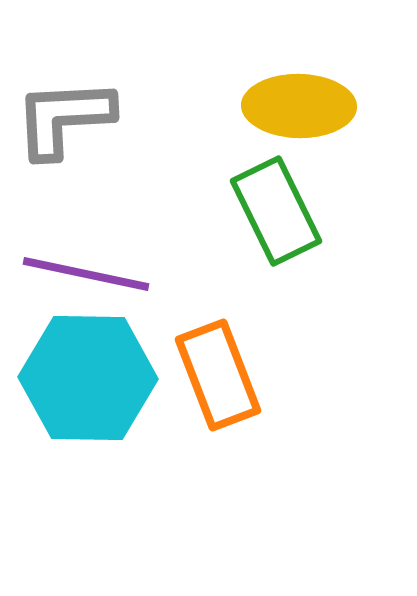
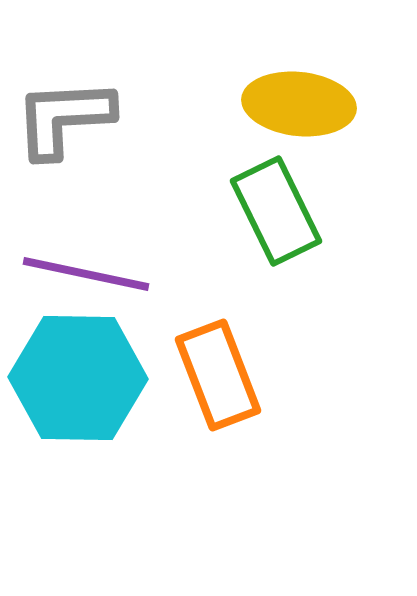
yellow ellipse: moved 2 px up; rotated 5 degrees clockwise
cyan hexagon: moved 10 px left
